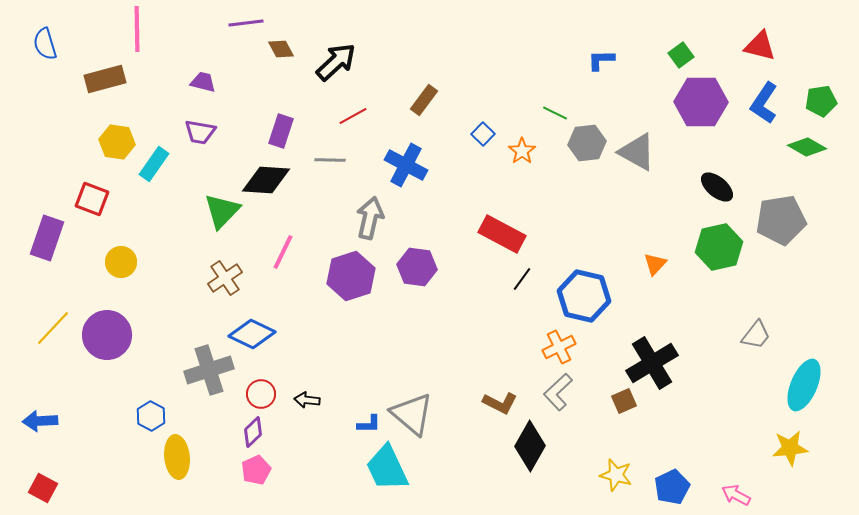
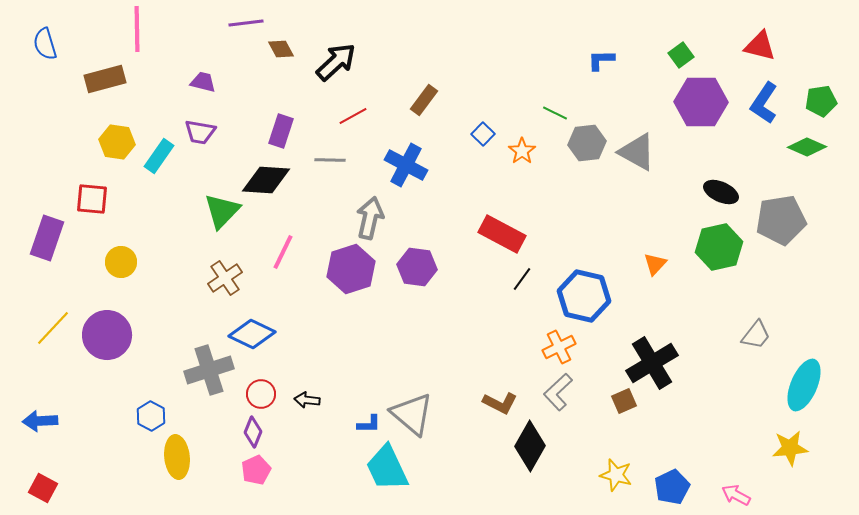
green diamond at (807, 147): rotated 6 degrees counterclockwise
cyan rectangle at (154, 164): moved 5 px right, 8 px up
black ellipse at (717, 187): moved 4 px right, 5 px down; rotated 16 degrees counterclockwise
red square at (92, 199): rotated 16 degrees counterclockwise
purple hexagon at (351, 276): moved 7 px up
purple diamond at (253, 432): rotated 24 degrees counterclockwise
